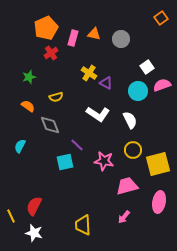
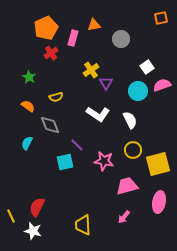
orange square: rotated 24 degrees clockwise
orange triangle: moved 9 px up; rotated 24 degrees counterclockwise
yellow cross: moved 2 px right, 3 px up; rotated 21 degrees clockwise
green star: rotated 24 degrees counterclockwise
purple triangle: rotated 32 degrees clockwise
cyan semicircle: moved 7 px right, 3 px up
red semicircle: moved 3 px right, 1 px down
white star: moved 1 px left, 2 px up
